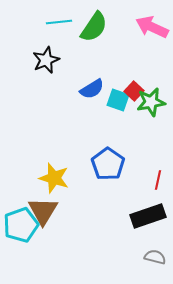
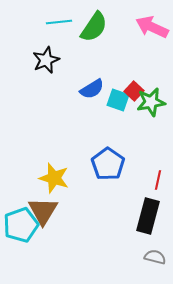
black rectangle: rotated 56 degrees counterclockwise
